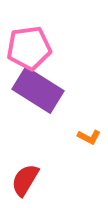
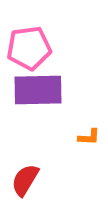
purple rectangle: rotated 33 degrees counterclockwise
orange L-shape: rotated 25 degrees counterclockwise
